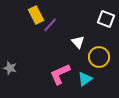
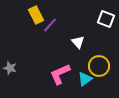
yellow circle: moved 9 px down
